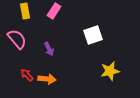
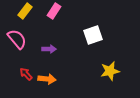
yellow rectangle: rotated 49 degrees clockwise
purple arrow: rotated 64 degrees counterclockwise
red arrow: moved 1 px left, 1 px up
